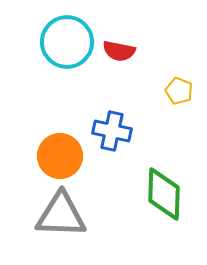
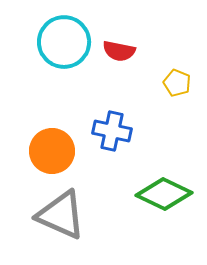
cyan circle: moved 3 px left
yellow pentagon: moved 2 px left, 8 px up
orange circle: moved 8 px left, 5 px up
green diamond: rotated 66 degrees counterclockwise
gray triangle: rotated 22 degrees clockwise
